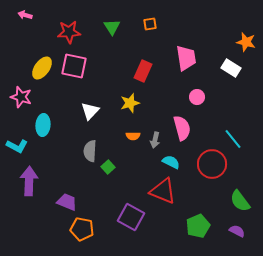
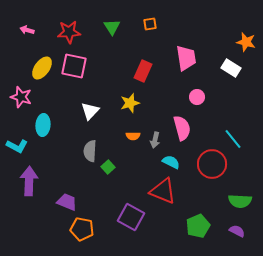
pink arrow: moved 2 px right, 15 px down
green semicircle: rotated 50 degrees counterclockwise
